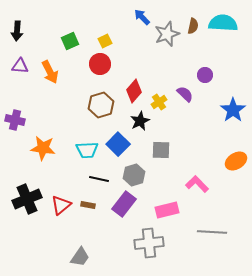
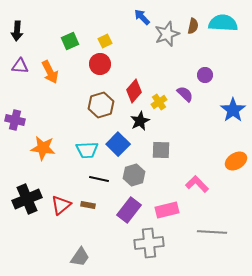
purple rectangle: moved 5 px right, 6 px down
